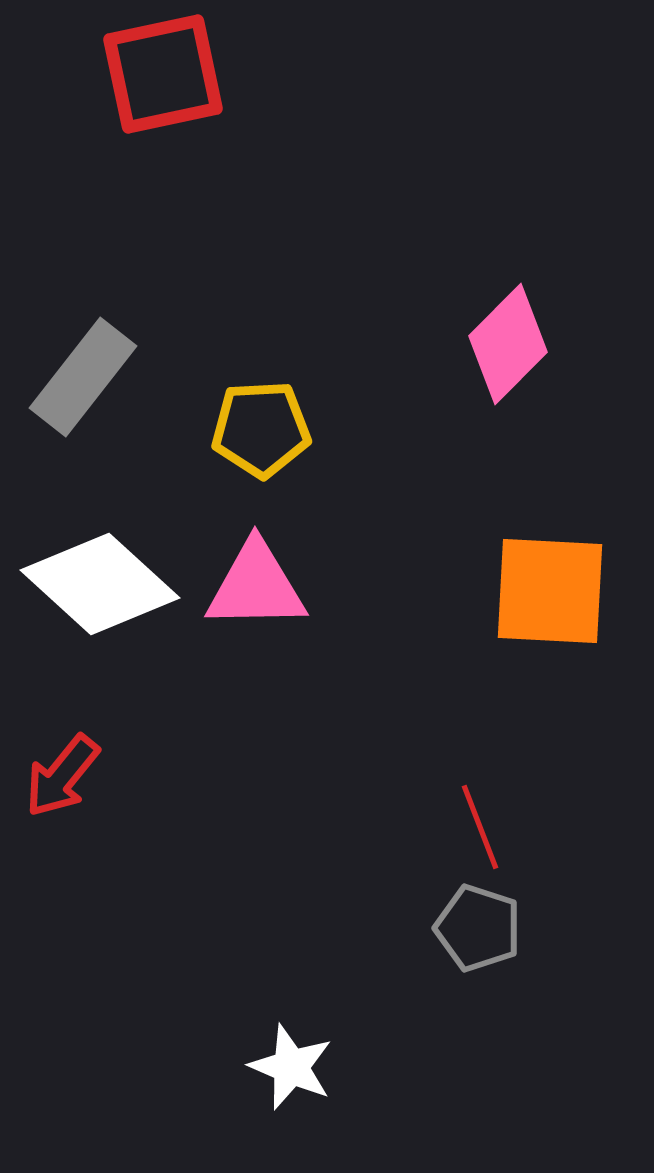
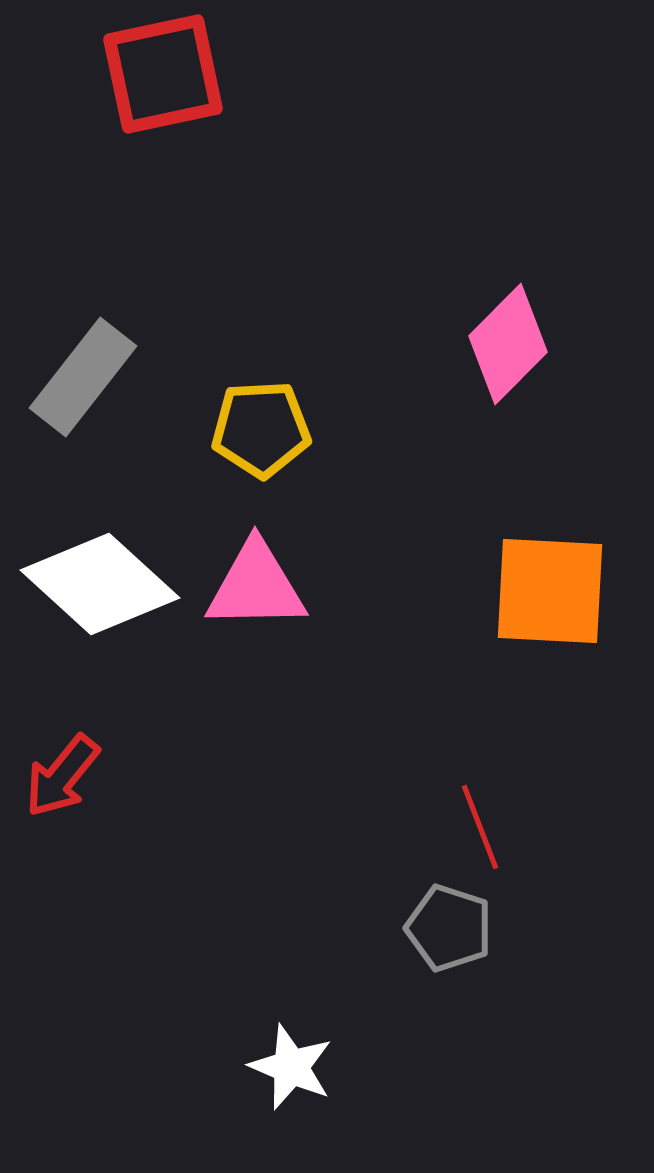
gray pentagon: moved 29 px left
